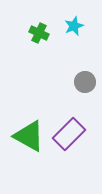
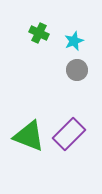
cyan star: moved 15 px down
gray circle: moved 8 px left, 12 px up
green triangle: rotated 8 degrees counterclockwise
